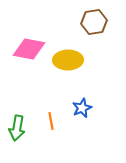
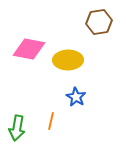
brown hexagon: moved 5 px right
blue star: moved 6 px left, 11 px up; rotated 18 degrees counterclockwise
orange line: rotated 24 degrees clockwise
